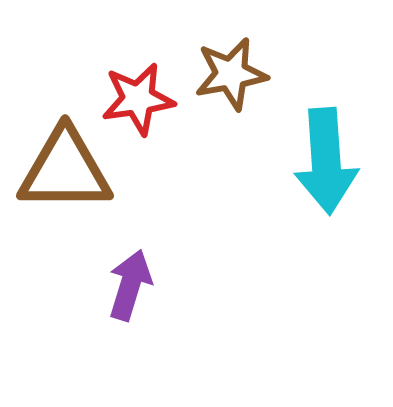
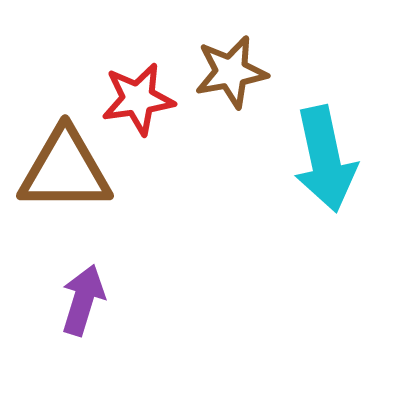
brown star: moved 2 px up
cyan arrow: moved 1 px left, 2 px up; rotated 8 degrees counterclockwise
purple arrow: moved 47 px left, 15 px down
